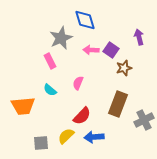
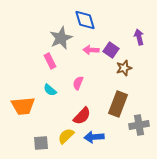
gray cross: moved 5 px left, 5 px down; rotated 18 degrees clockwise
